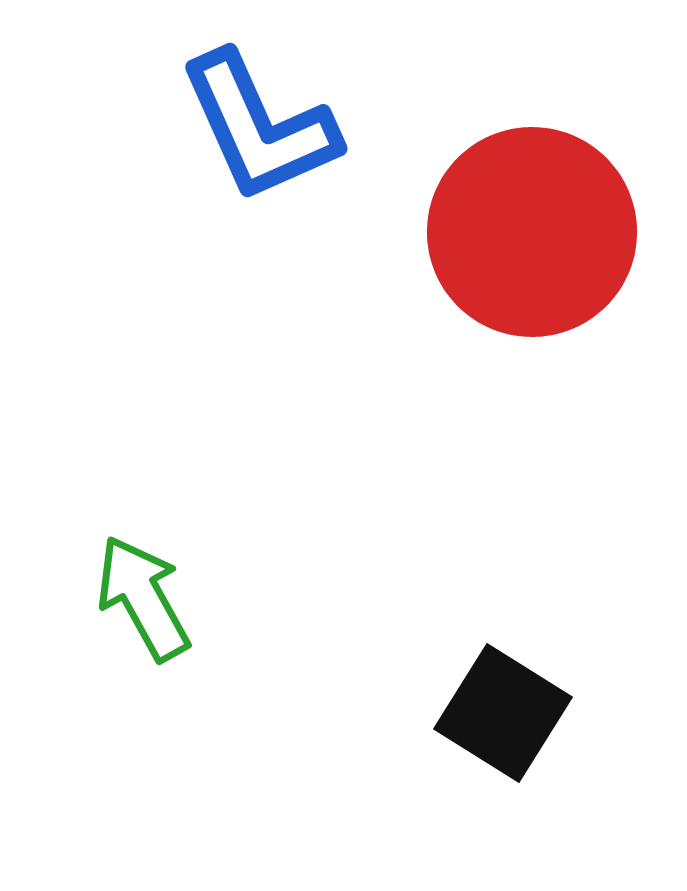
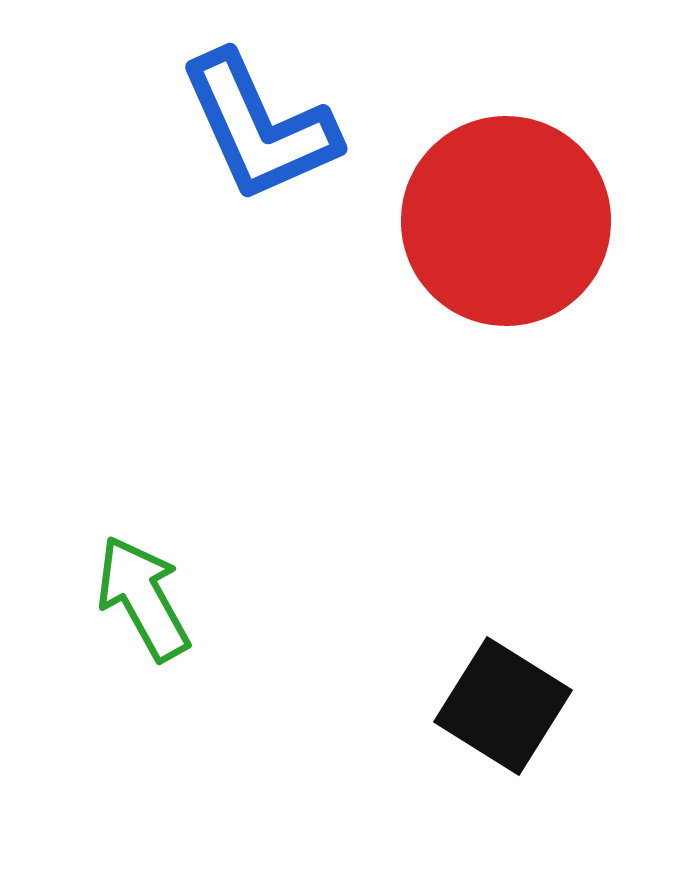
red circle: moved 26 px left, 11 px up
black square: moved 7 px up
